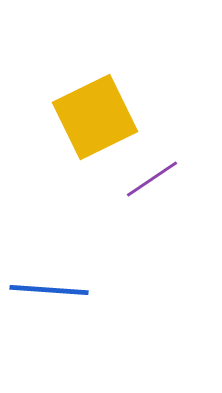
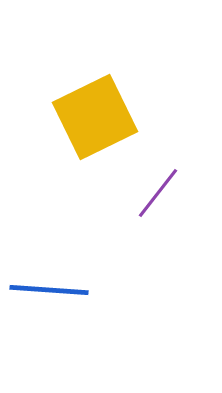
purple line: moved 6 px right, 14 px down; rotated 18 degrees counterclockwise
